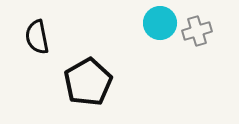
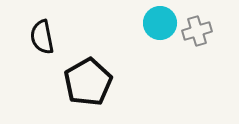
black semicircle: moved 5 px right
